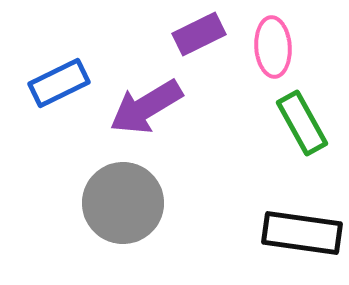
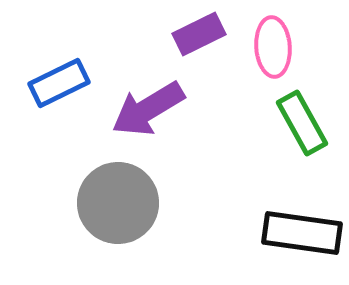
purple arrow: moved 2 px right, 2 px down
gray circle: moved 5 px left
